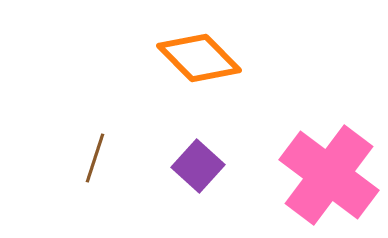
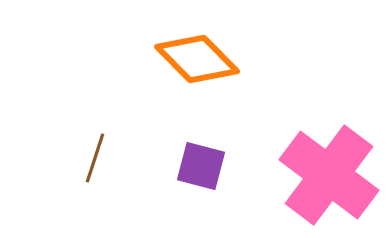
orange diamond: moved 2 px left, 1 px down
purple square: moved 3 px right; rotated 27 degrees counterclockwise
